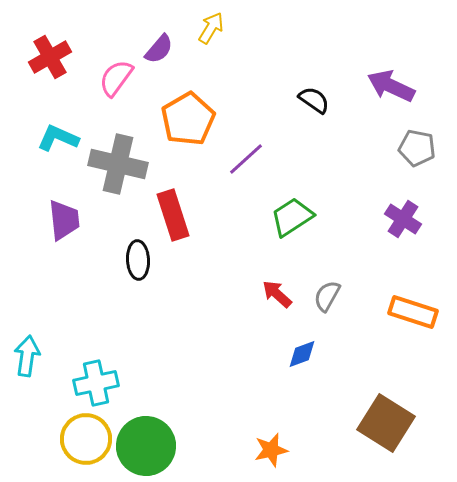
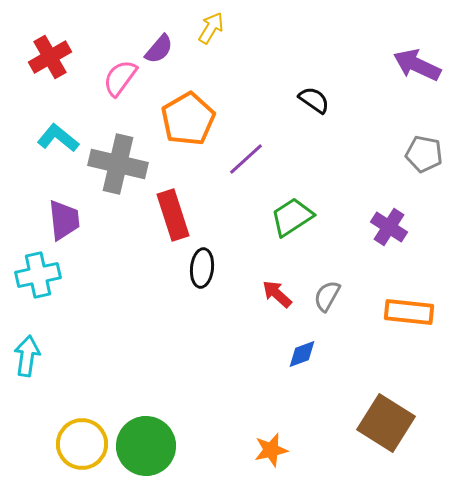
pink semicircle: moved 4 px right
purple arrow: moved 26 px right, 21 px up
cyan L-shape: rotated 15 degrees clockwise
gray pentagon: moved 7 px right, 6 px down
purple cross: moved 14 px left, 8 px down
black ellipse: moved 64 px right, 8 px down; rotated 9 degrees clockwise
orange rectangle: moved 4 px left; rotated 12 degrees counterclockwise
cyan cross: moved 58 px left, 108 px up
yellow circle: moved 4 px left, 5 px down
